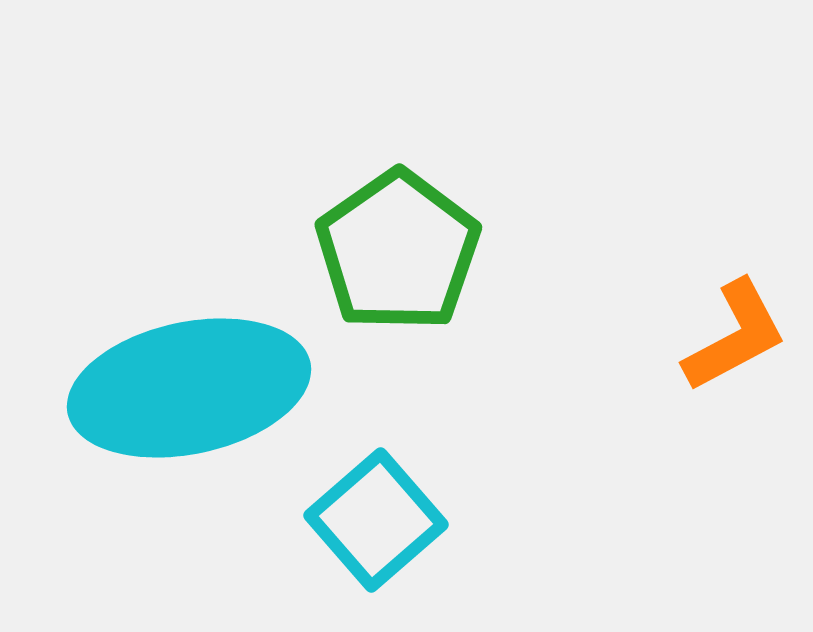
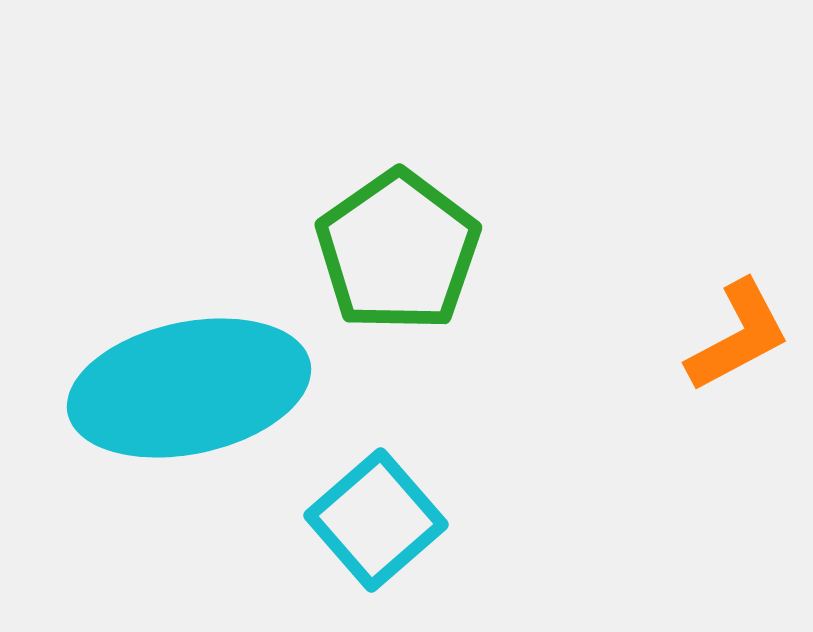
orange L-shape: moved 3 px right
